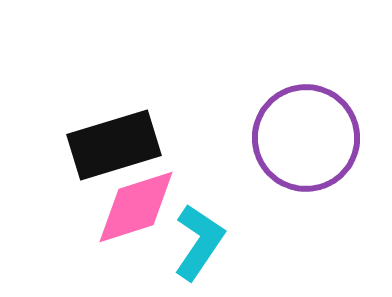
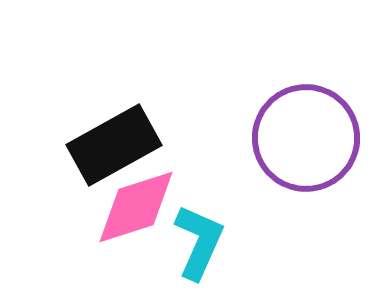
black rectangle: rotated 12 degrees counterclockwise
cyan L-shape: rotated 10 degrees counterclockwise
